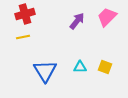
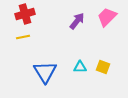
yellow square: moved 2 px left
blue triangle: moved 1 px down
